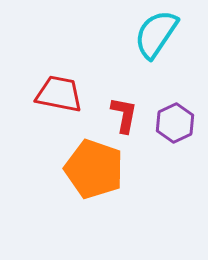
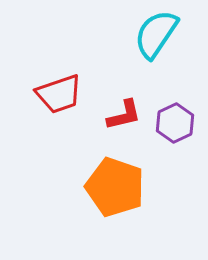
red trapezoid: rotated 150 degrees clockwise
red L-shape: rotated 66 degrees clockwise
orange pentagon: moved 21 px right, 18 px down
